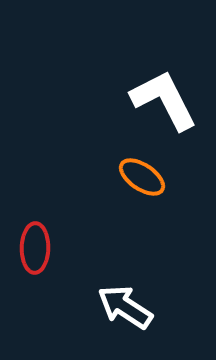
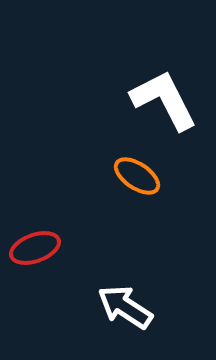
orange ellipse: moved 5 px left, 1 px up
red ellipse: rotated 69 degrees clockwise
